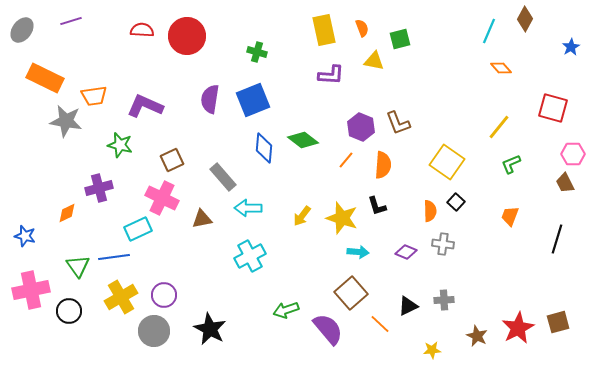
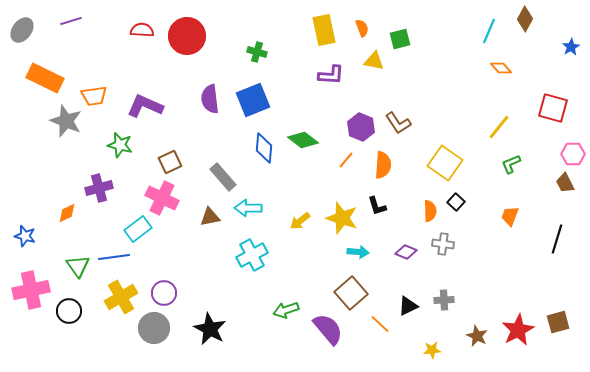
purple semicircle at (210, 99): rotated 16 degrees counterclockwise
gray star at (66, 121): rotated 12 degrees clockwise
brown L-shape at (398, 123): rotated 12 degrees counterclockwise
brown square at (172, 160): moved 2 px left, 2 px down
yellow square at (447, 162): moved 2 px left, 1 px down
yellow arrow at (302, 216): moved 2 px left, 5 px down; rotated 15 degrees clockwise
brown triangle at (202, 219): moved 8 px right, 2 px up
cyan rectangle at (138, 229): rotated 12 degrees counterclockwise
cyan cross at (250, 256): moved 2 px right, 1 px up
purple circle at (164, 295): moved 2 px up
red star at (518, 328): moved 2 px down
gray circle at (154, 331): moved 3 px up
